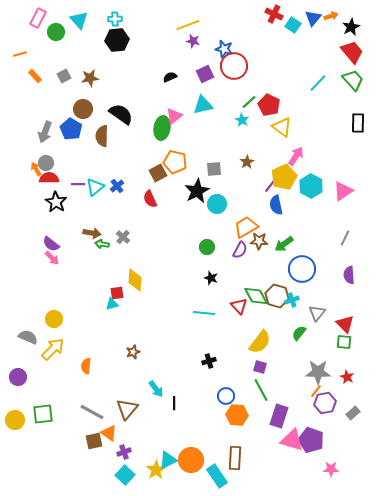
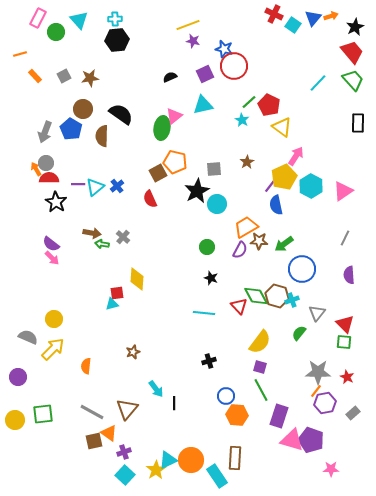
black star at (351, 27): moved 4 px right
yellow diamond at (135, 280): moved 2 px right, 1 px up
